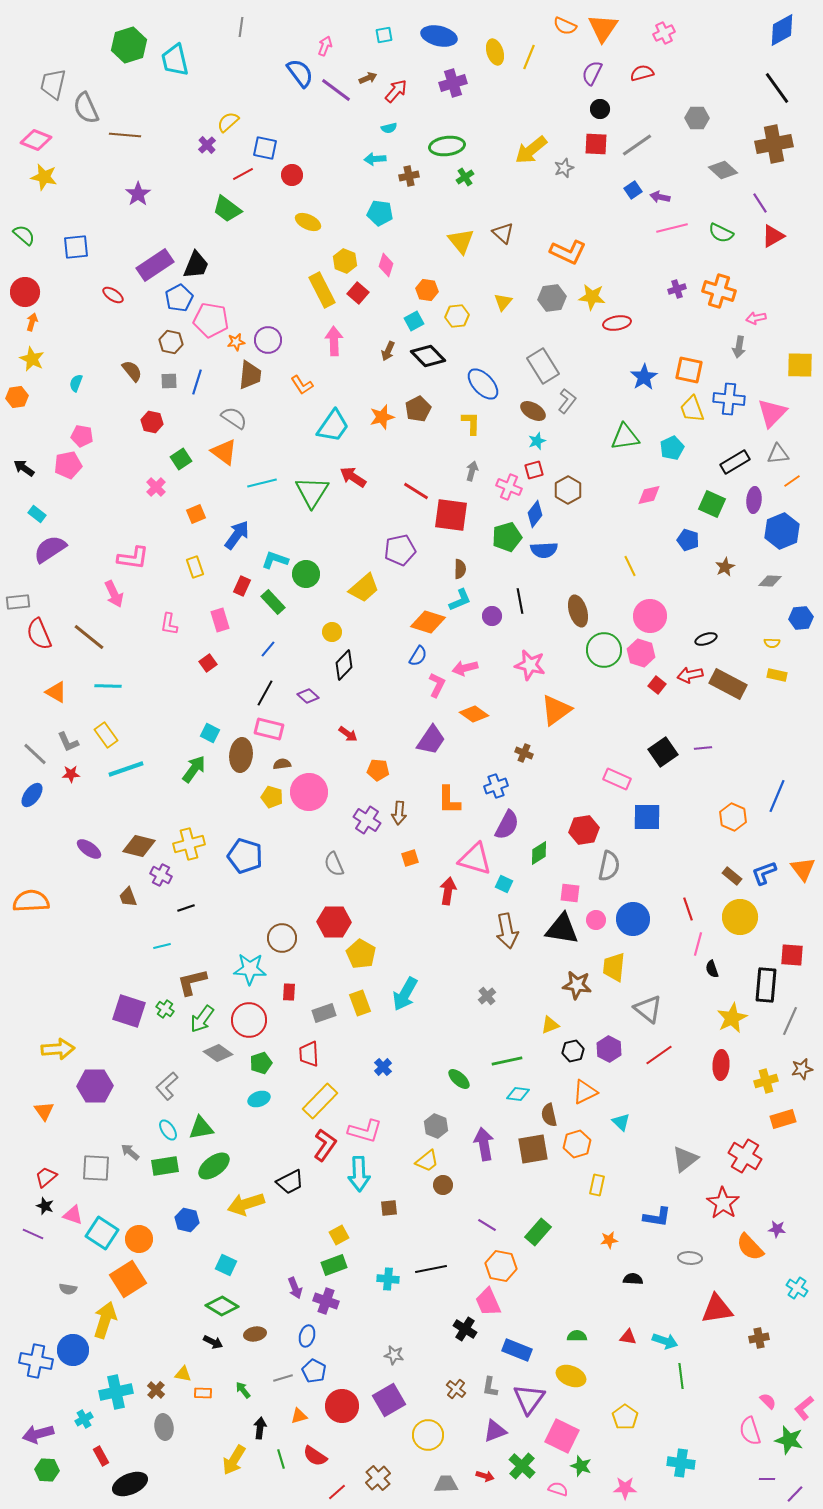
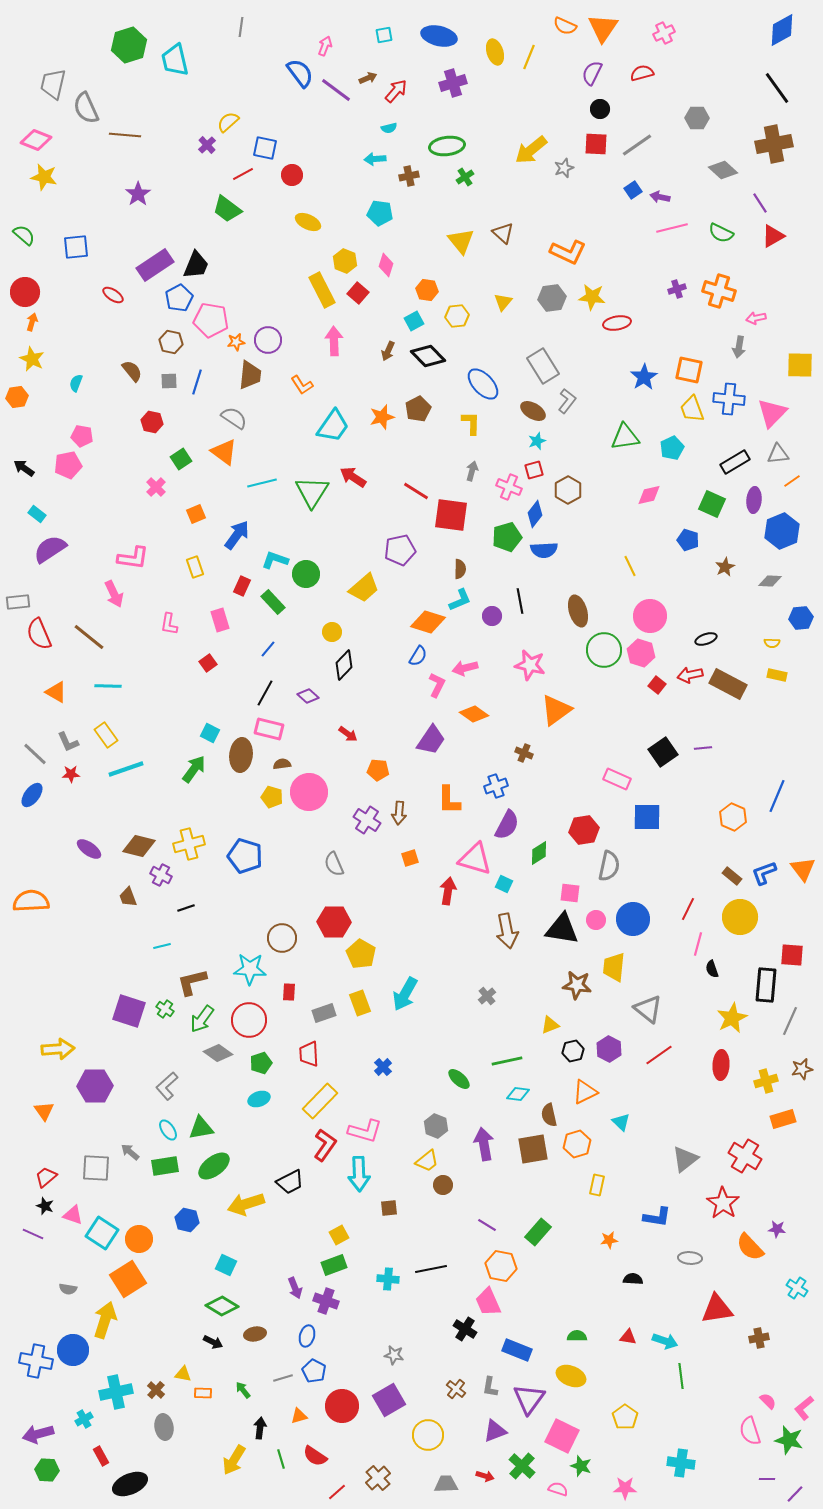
red line at (688, 909): rotated 45 degrees clockwise
